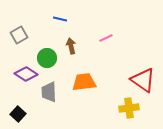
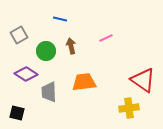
green circle: moved 1 px left, 7 px up
black square: moved 1 px left, 1 px up; rotated 28 degrees counterclockwise
